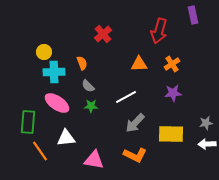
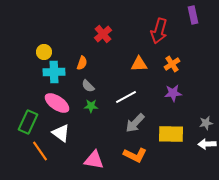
orange semicircle: rotated 40 degrees clockwise
green rectangle: rotated 20 degrees clockwise
white triangle: moved 5 px left, 5 px up; rotated 42 degrees clockwise
